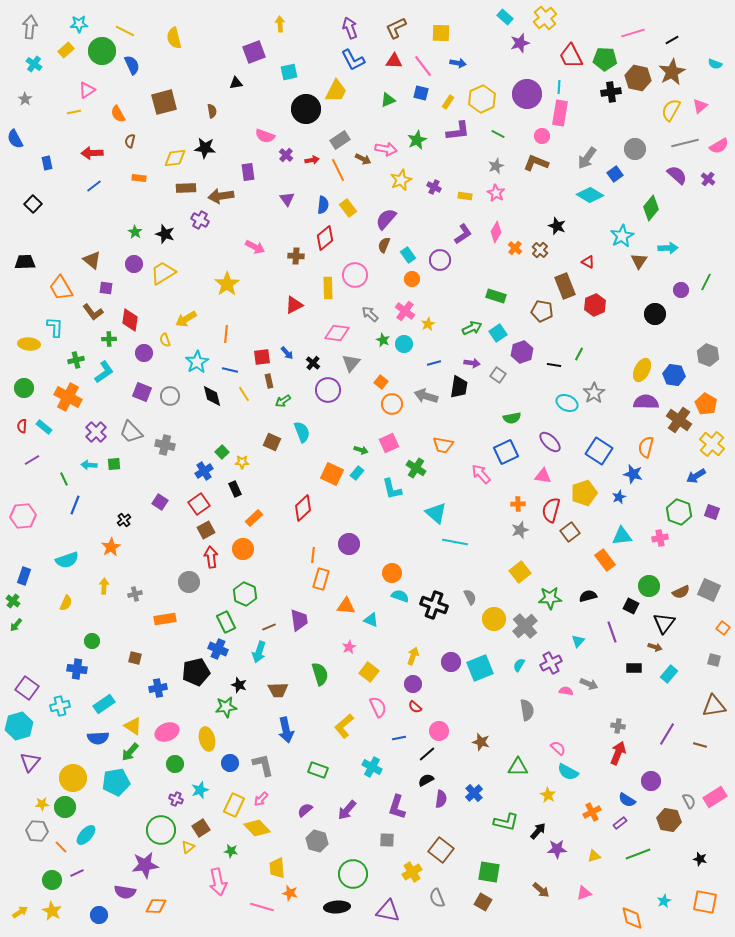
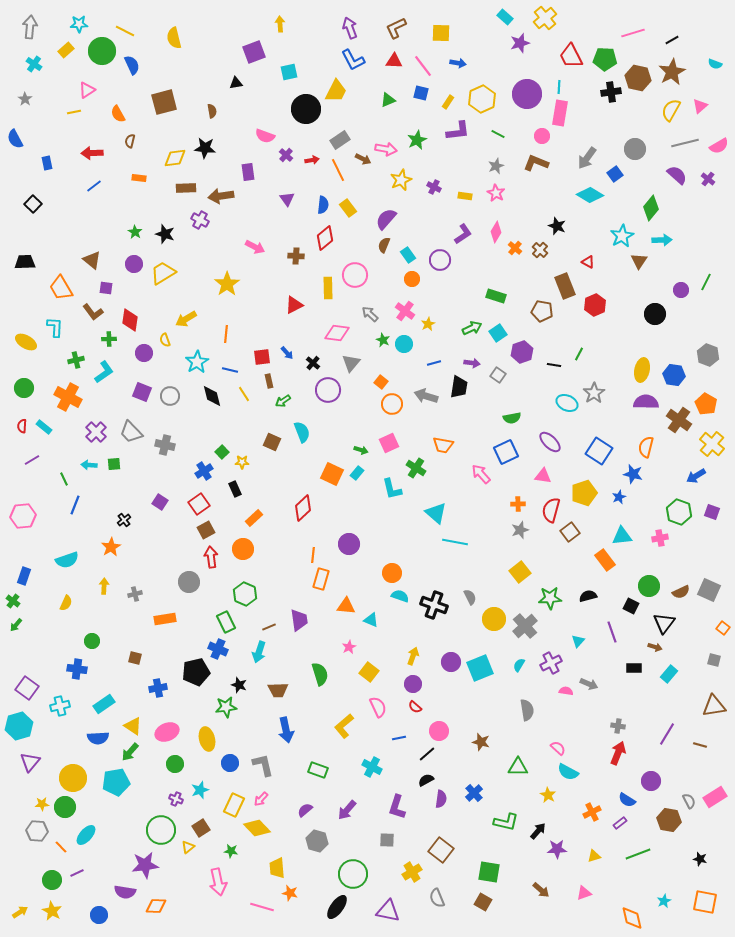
cyan arrow at (668, 248): moved 6 px left, 8 px up
yellow ellipse at (29, 344): moved 3 px left, 2 px up; rotated 25 degrees clockwise
yellow ellipse at (642, 370): rotated 15 degrees counterclockwise
black ellipse at (337, 907): rotated 50 degrees counterclockwise
